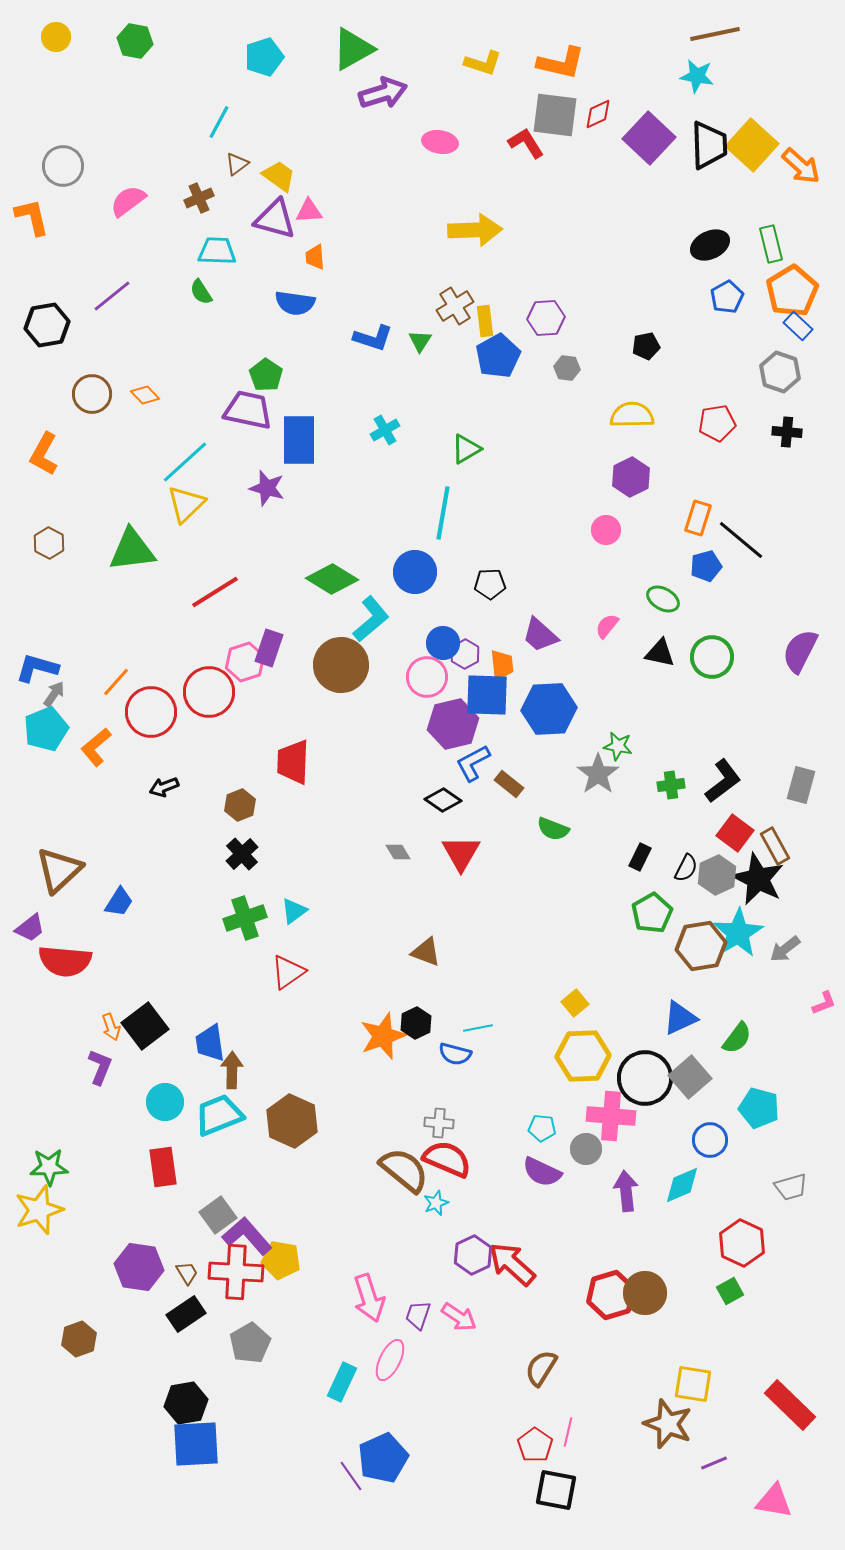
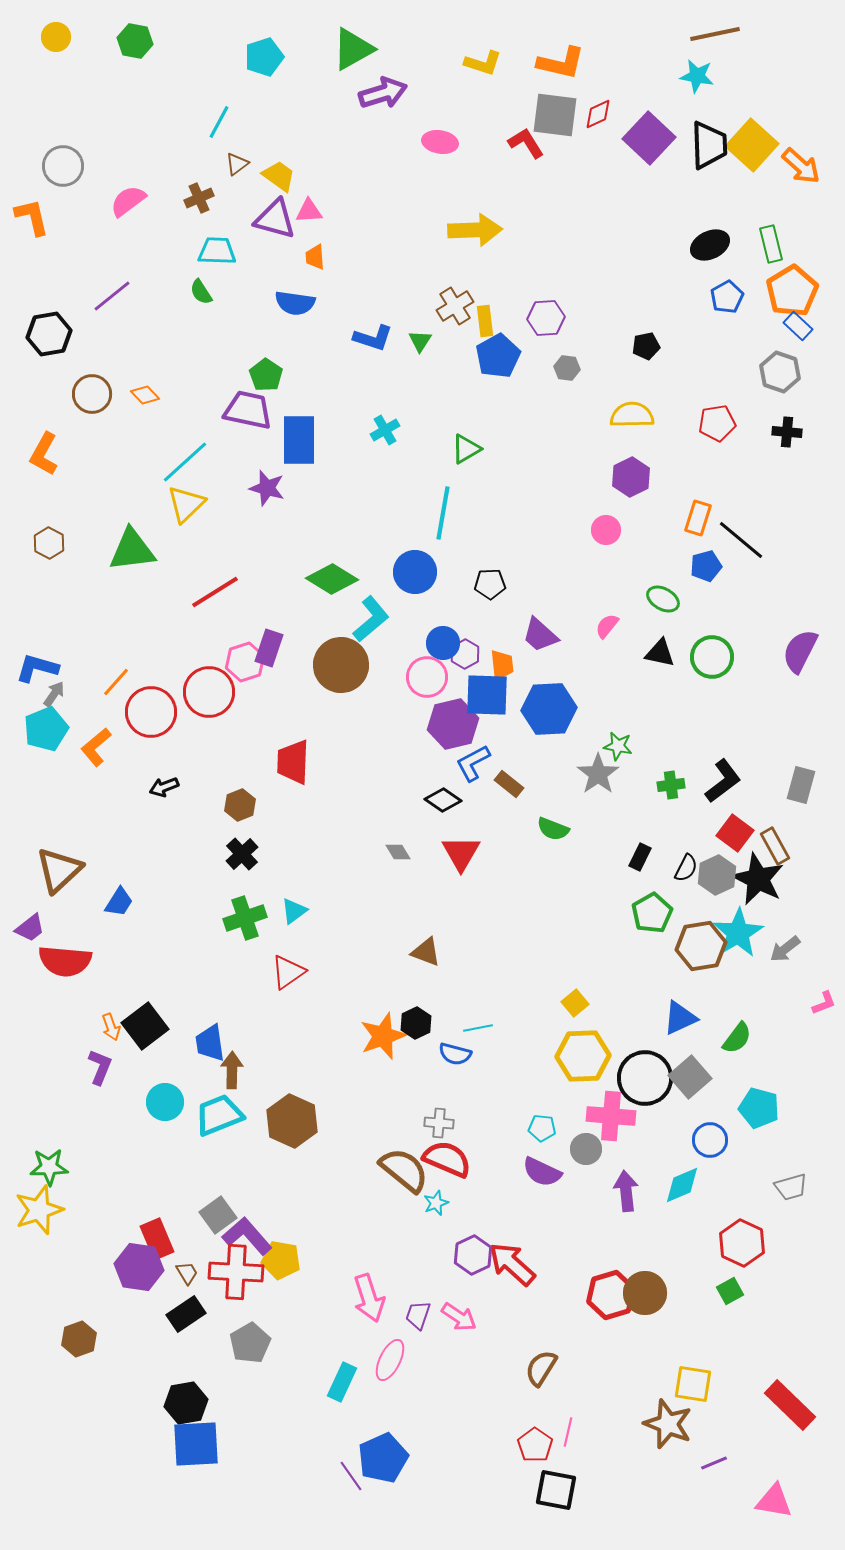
black hexagon at (47, 325): moved 2 px right, 9 px down
red rectangle at (163, 1167): moved 6 px left, 72 px down; rotated 15 degrees counterclockwise
